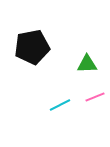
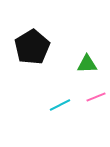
black pentagon: rotated 20 degrees counterclockwise
pink line: moved 1 px right
